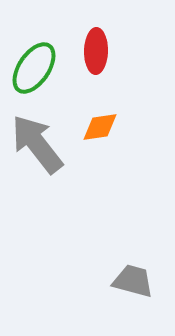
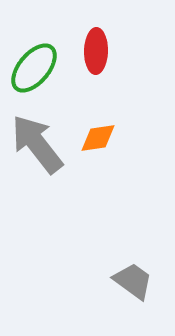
green ellipse: rotated 6 degrees clockwise
orange diamond: moved 2 px left, 11 px down
gray trapezoid: rotated 21 degrees clockwise
